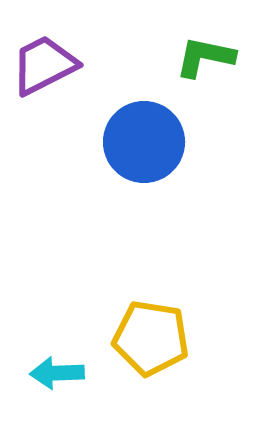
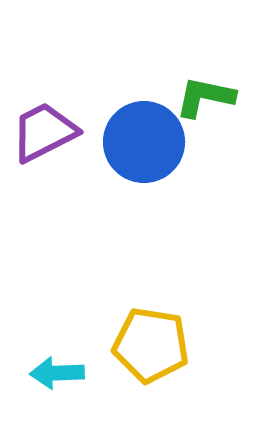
green L-shape: moved 40 px down
purple trapezoid: moved 67 px down
yellow pentagon: moved 7 px down
